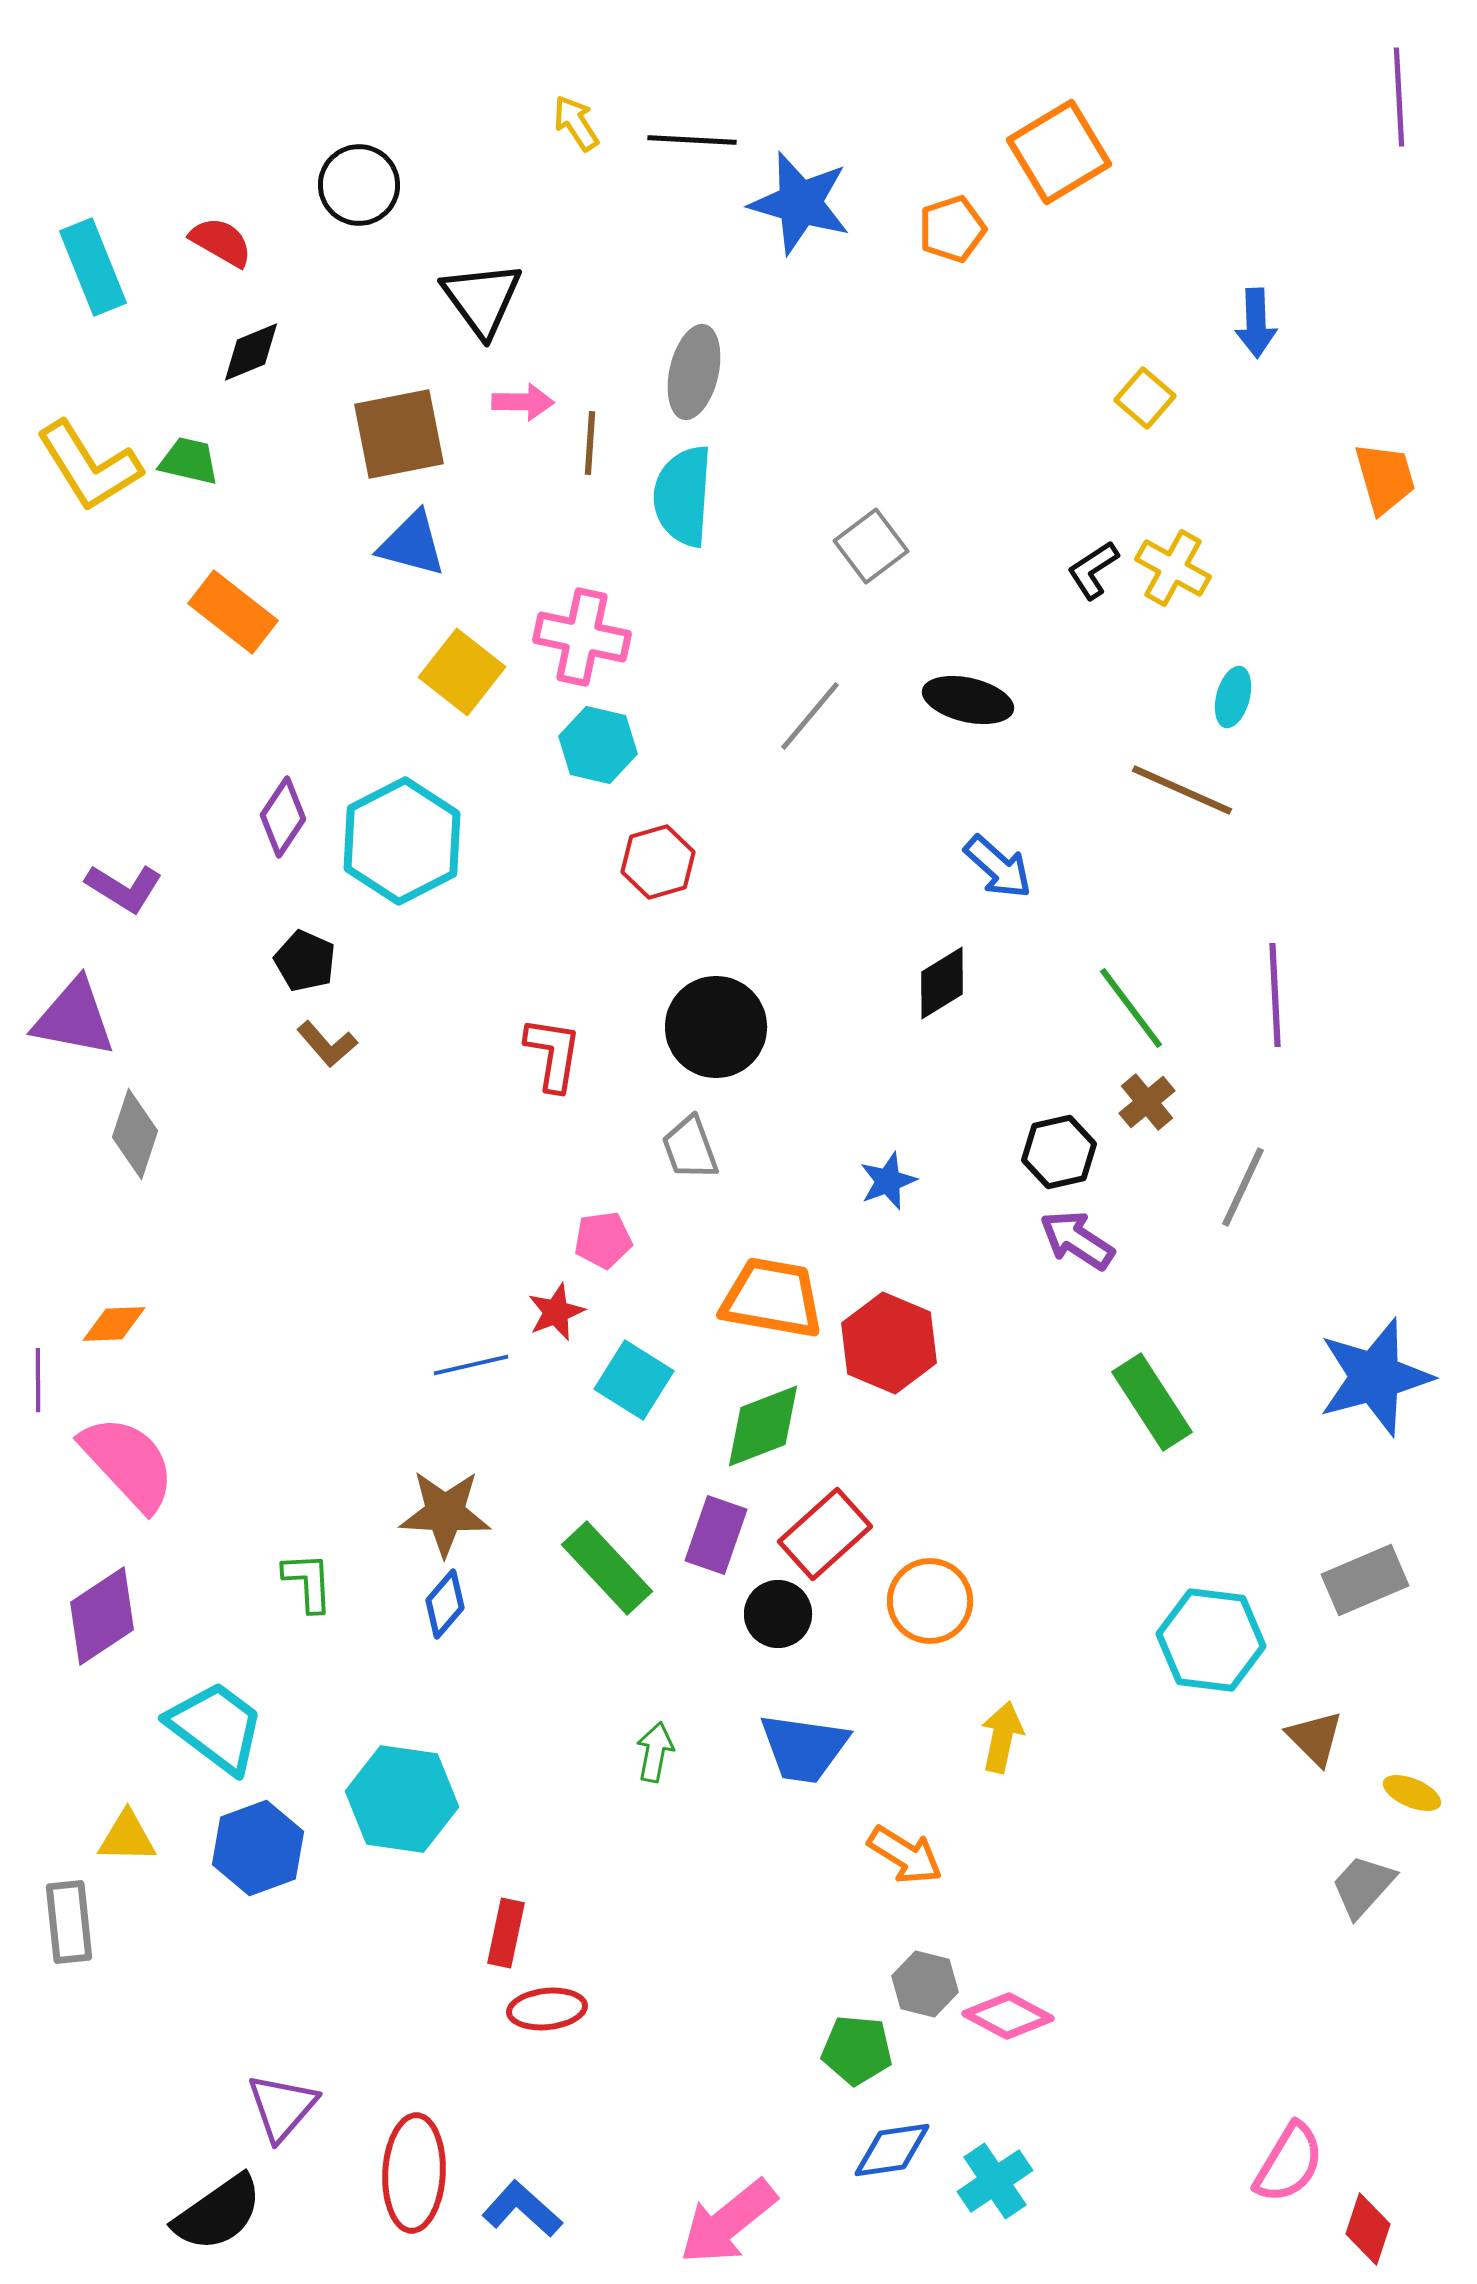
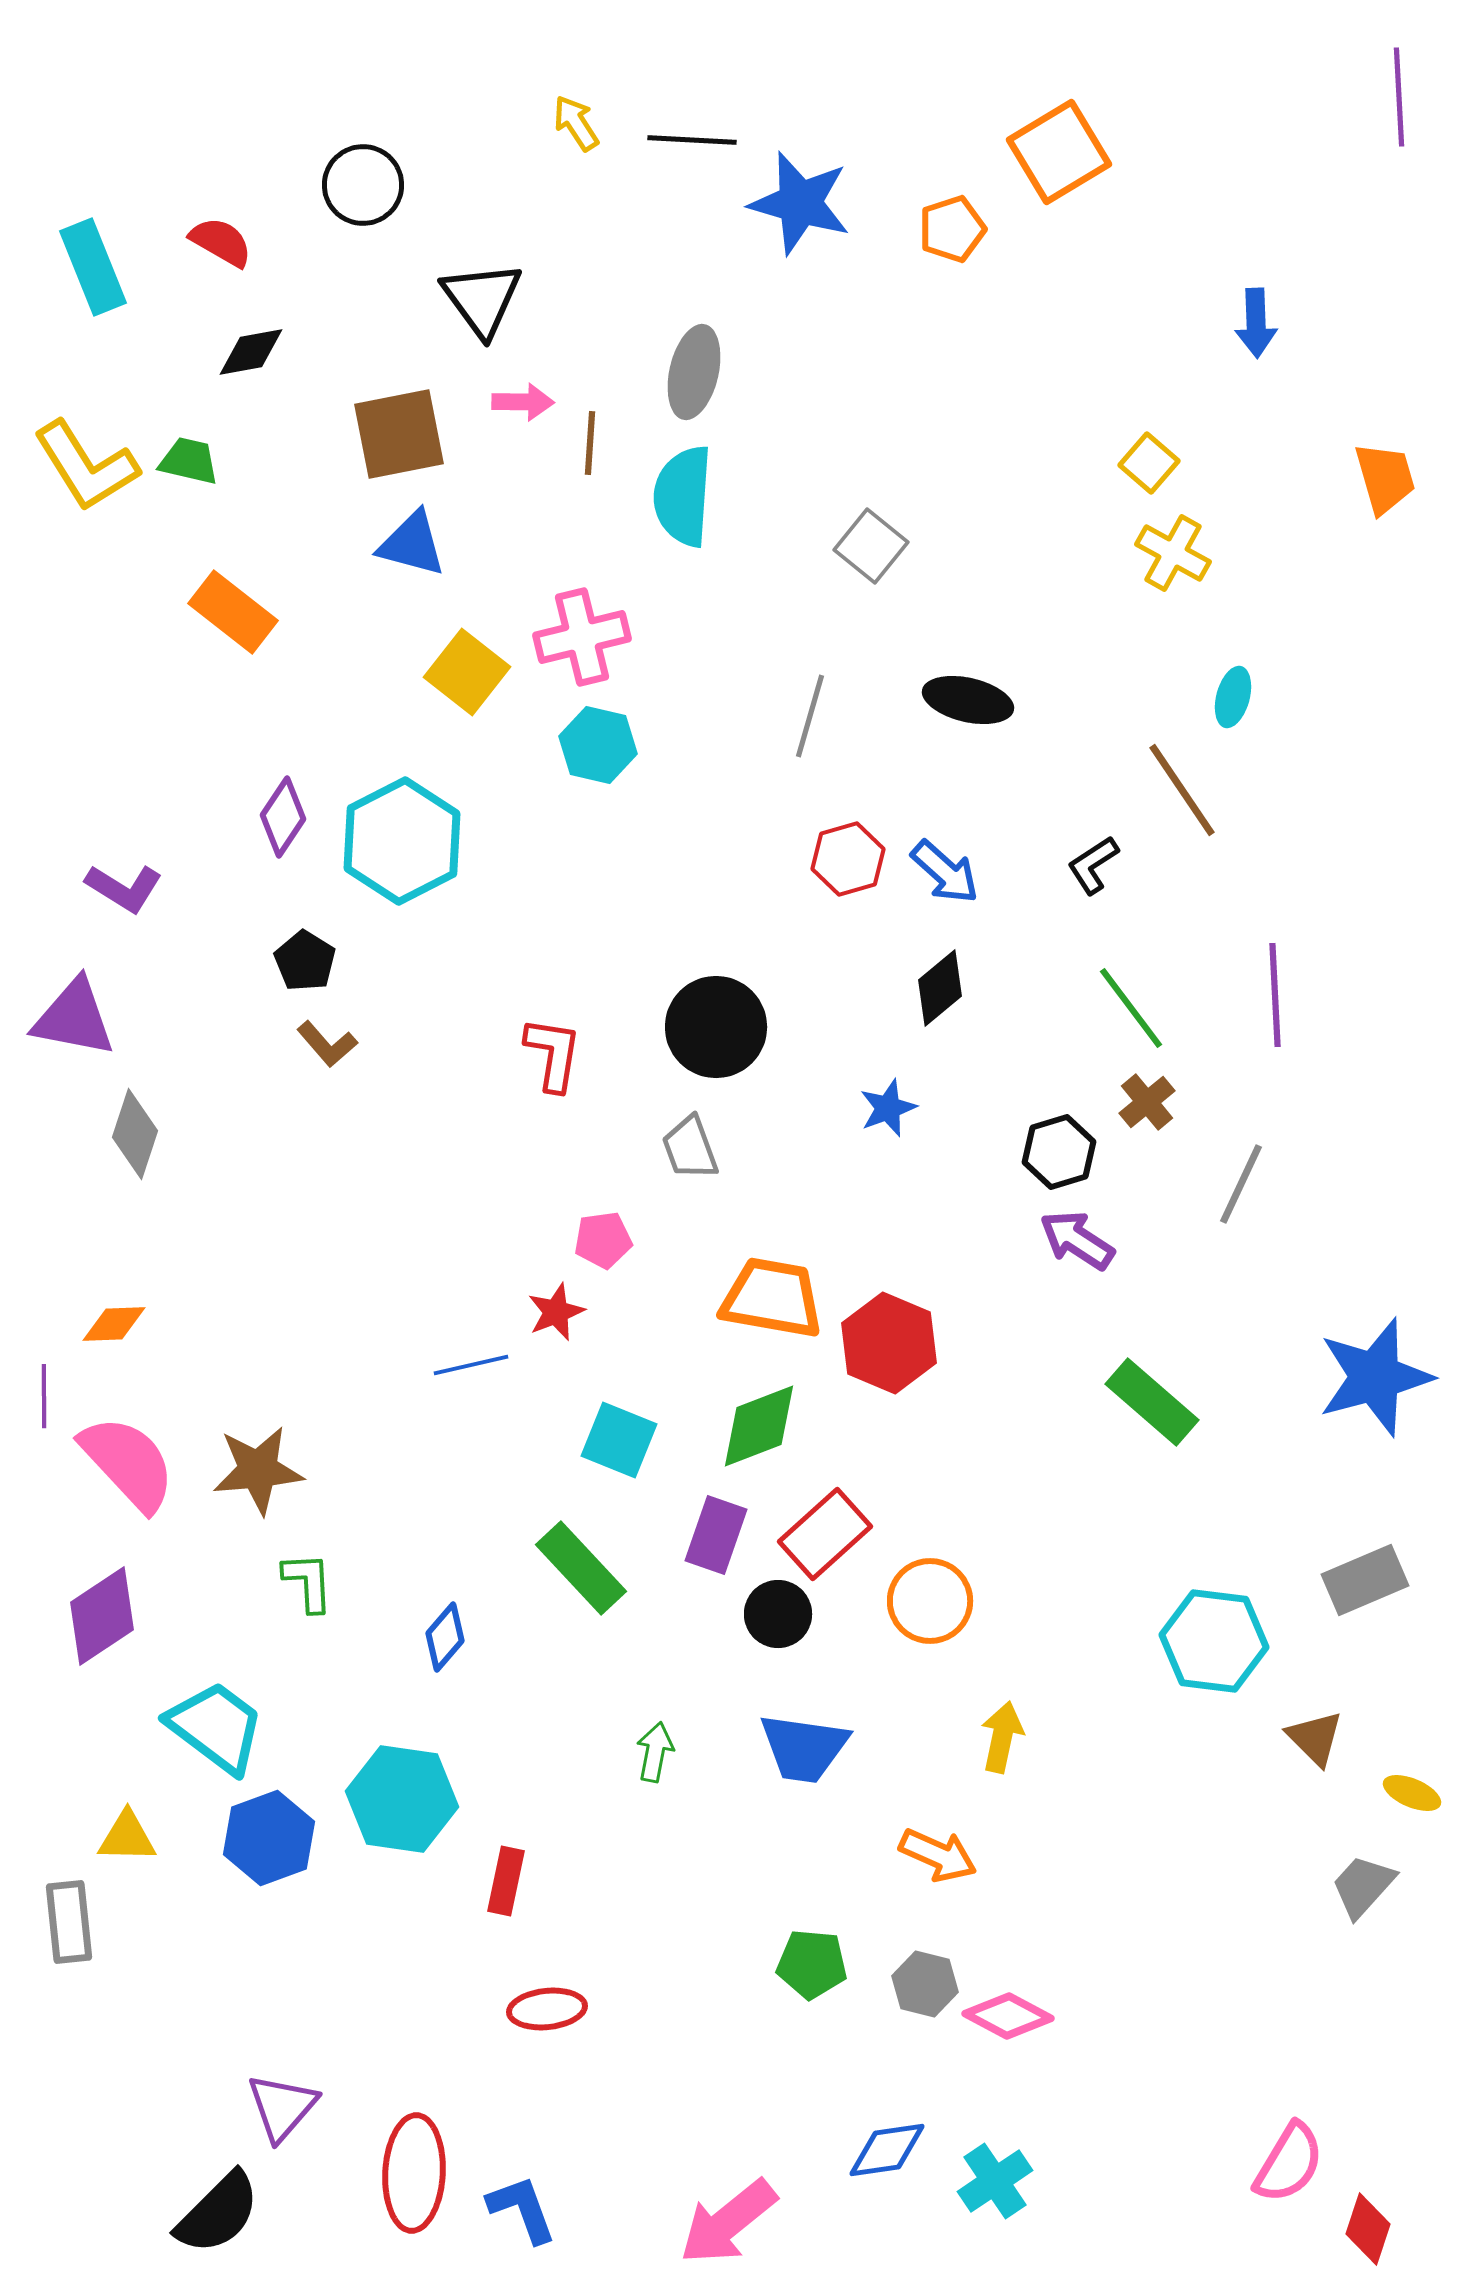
black circle at (359, 185): moved 4 px right
black diamond at (251, 352): rotated 12 degrees clockwise
yellow square at (1145, 398): moved 4 px right, 65 px down
yellow L-shape at (89, 466): moved 3 px left
gray square at (871, 546): rotated 14 degrees counterclockwise
yellow cross at (1173, 568): moved 15 px up
black L-shape at (1093, 570): moved 295 px down
pink cross at (582, 637): rotated 26 degrees counterclockwise
yellow square at (462, 672): moved 5 px right
gray line at (810, 716): rotated 24 degrees counterclockwise
brown line at (1182, 790): rotated 32 degrees clockwise
red hexagon at (658, 862): moved 190 px right, 3 px up
blue arrow at (998, 867): moved 53 px left, 5 px down
black pentagon at (305, 961): rotated 8 degrees clockwise
black diamond at (942, 983): moved 2 px left, 5 px down; rotated 8 degrees counterclockwise
black hexagon at (1059, 1152): rotated 4 degrees counterclockwise
blue star at (888, 1181): moved 73 px up
gray line at (1243, 1187): moved 2 px left, 3 px up
purple line at (38, 1380): moved 6 px right, 16 px down
cyan square at (634, 1380): moved 15 px left, 60 px down; rotated 10 degrees counterclockwise
green rectangle at (1152, 1402): rotated 16 degrees counterclockwise
green diamond at (763, 1426): moved 4 px left
brown star at (445, 1513): moved 187 px left, 43 px up; rotated 8 degrees counterclockwise
green rectangle at (607, 1568): moved 26 px left
blue diamond at (445, 1604): moved 33 px down
cyan hexagon at (1211, 1640): moved 3 px right, 1 px down
blue hexagon at (258, 1848): moved 11 px right, 10 px up
orange arrow at (905, 1855): moved 33 px right; rotated 8 degrees counterclockwise
red rectangle at (506, 1933): moved 52 px up
green pentagon at (857, 2050): moved 45 px left, 86 px up
blue diamond at (892, 2150): moved 5 px left
blue L-shape at (522, 2209): rotated 28 degrees clockwise
black semicircle at (218, 2213): rotated 10 degrees counterclockwise
